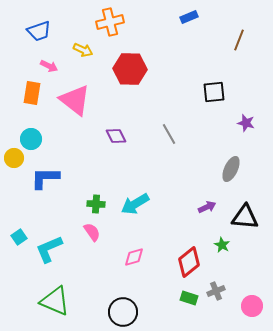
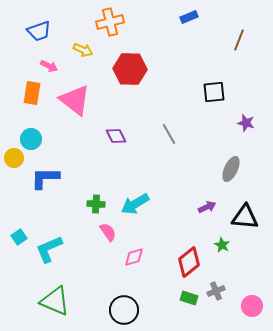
pink semicircle: moved 16 px right
black circle: moved 1 px right, 2 px up
